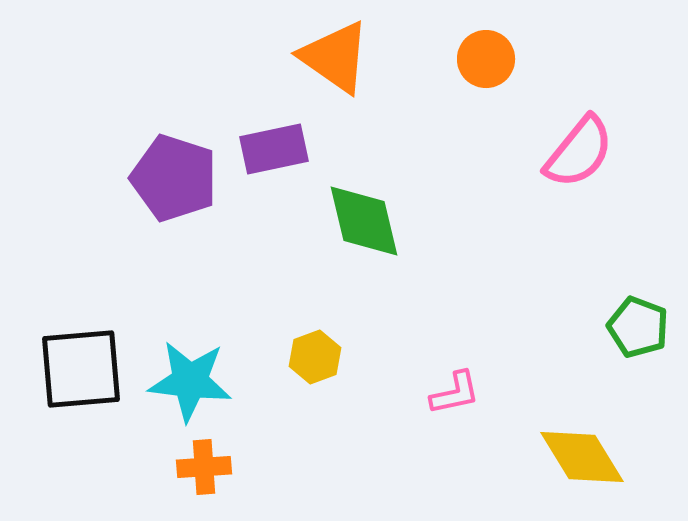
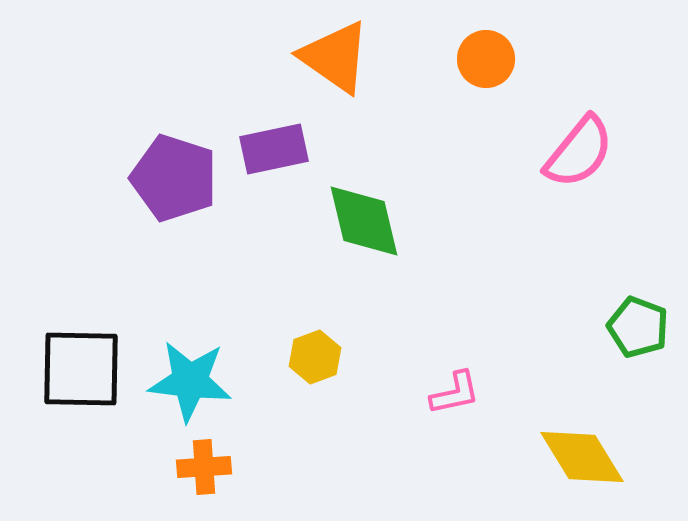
black square: rotated 6 degrees clockwise
